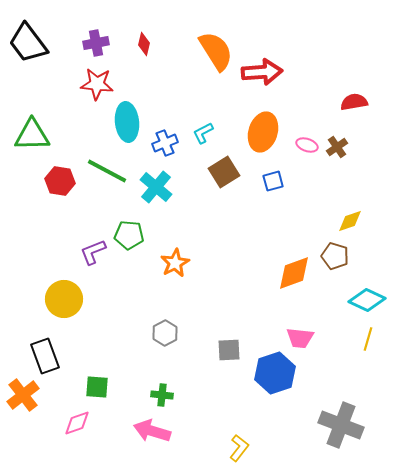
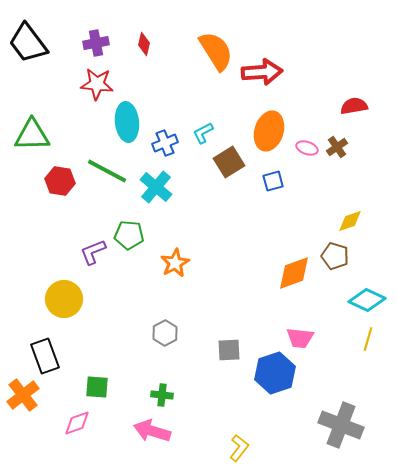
red semicircle: moved 4 px down
orange ellipse: moved 6 px right, 1 px up
pink ellipse: moved 3 px down
brown square: moved 5 px right, 10 px up
